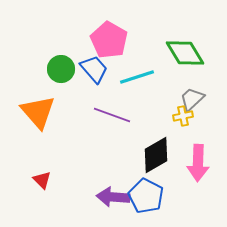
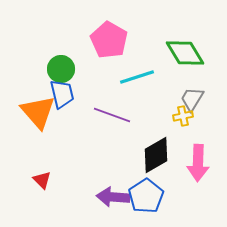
blue trapezoid: moved 32 px left, 25 px down; rotated 28 degrees clockwise
gray trapezoid: rotated 16 degrees counterclockwise
blue pentagon: rotated 12 degrees clockwise
